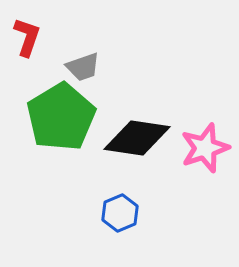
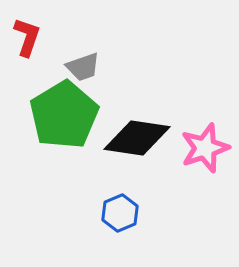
green pentagon: moved 3 px right, 2 px up
